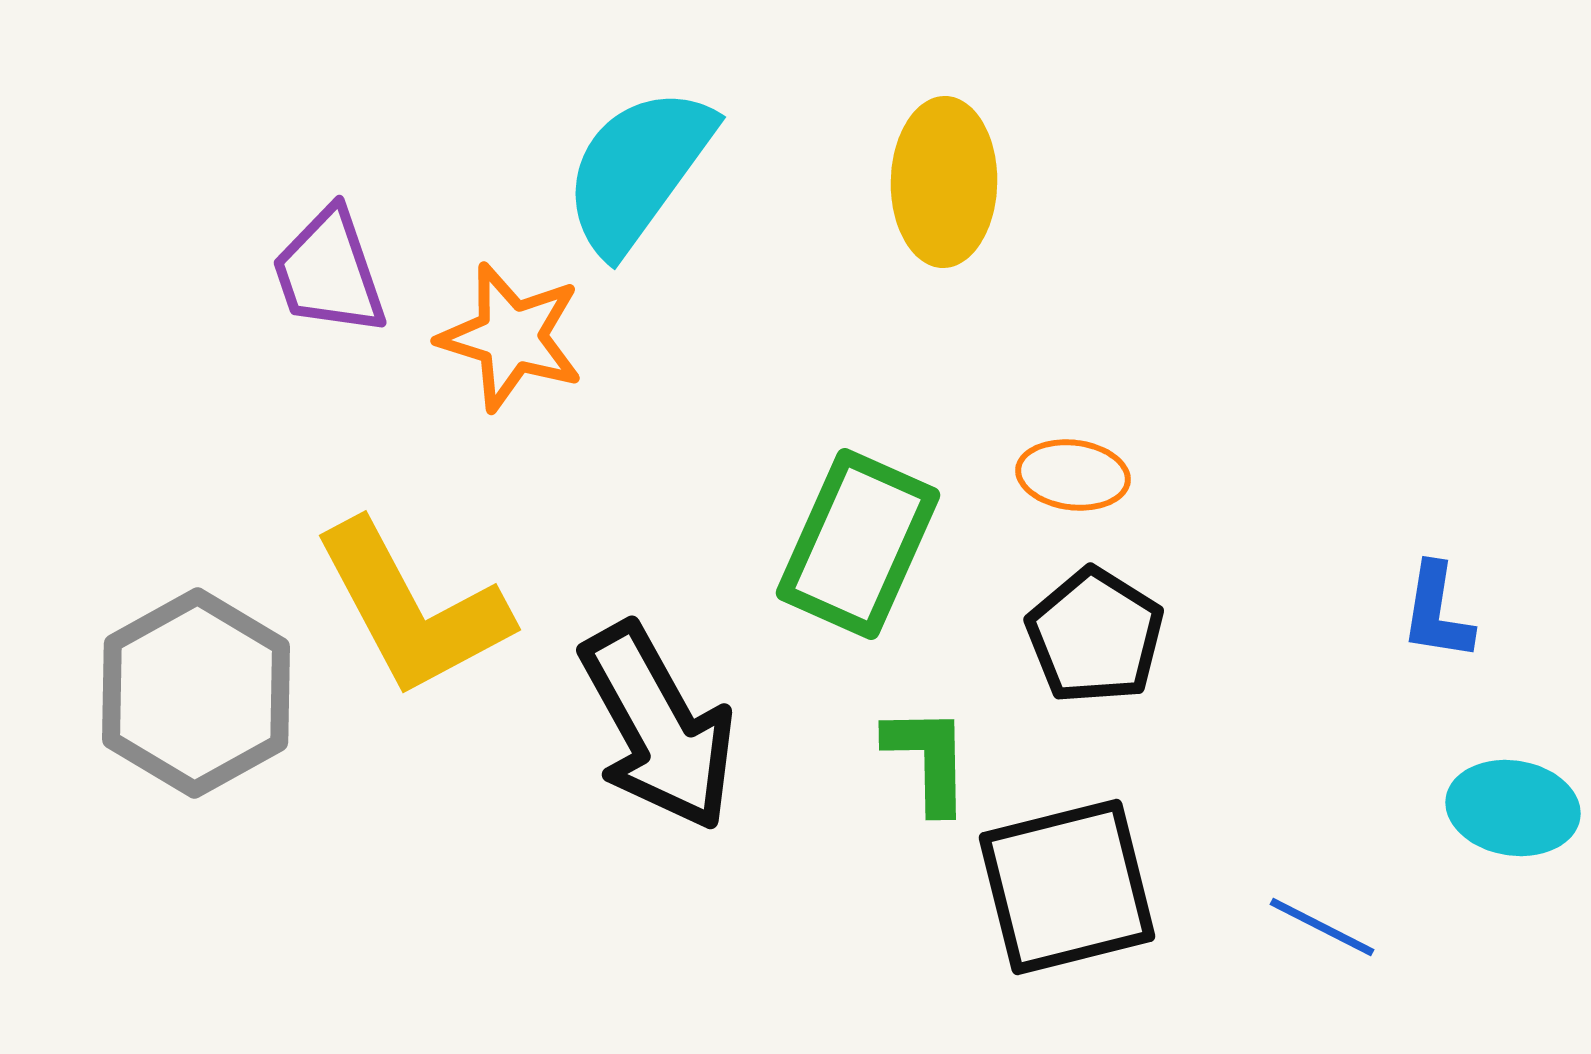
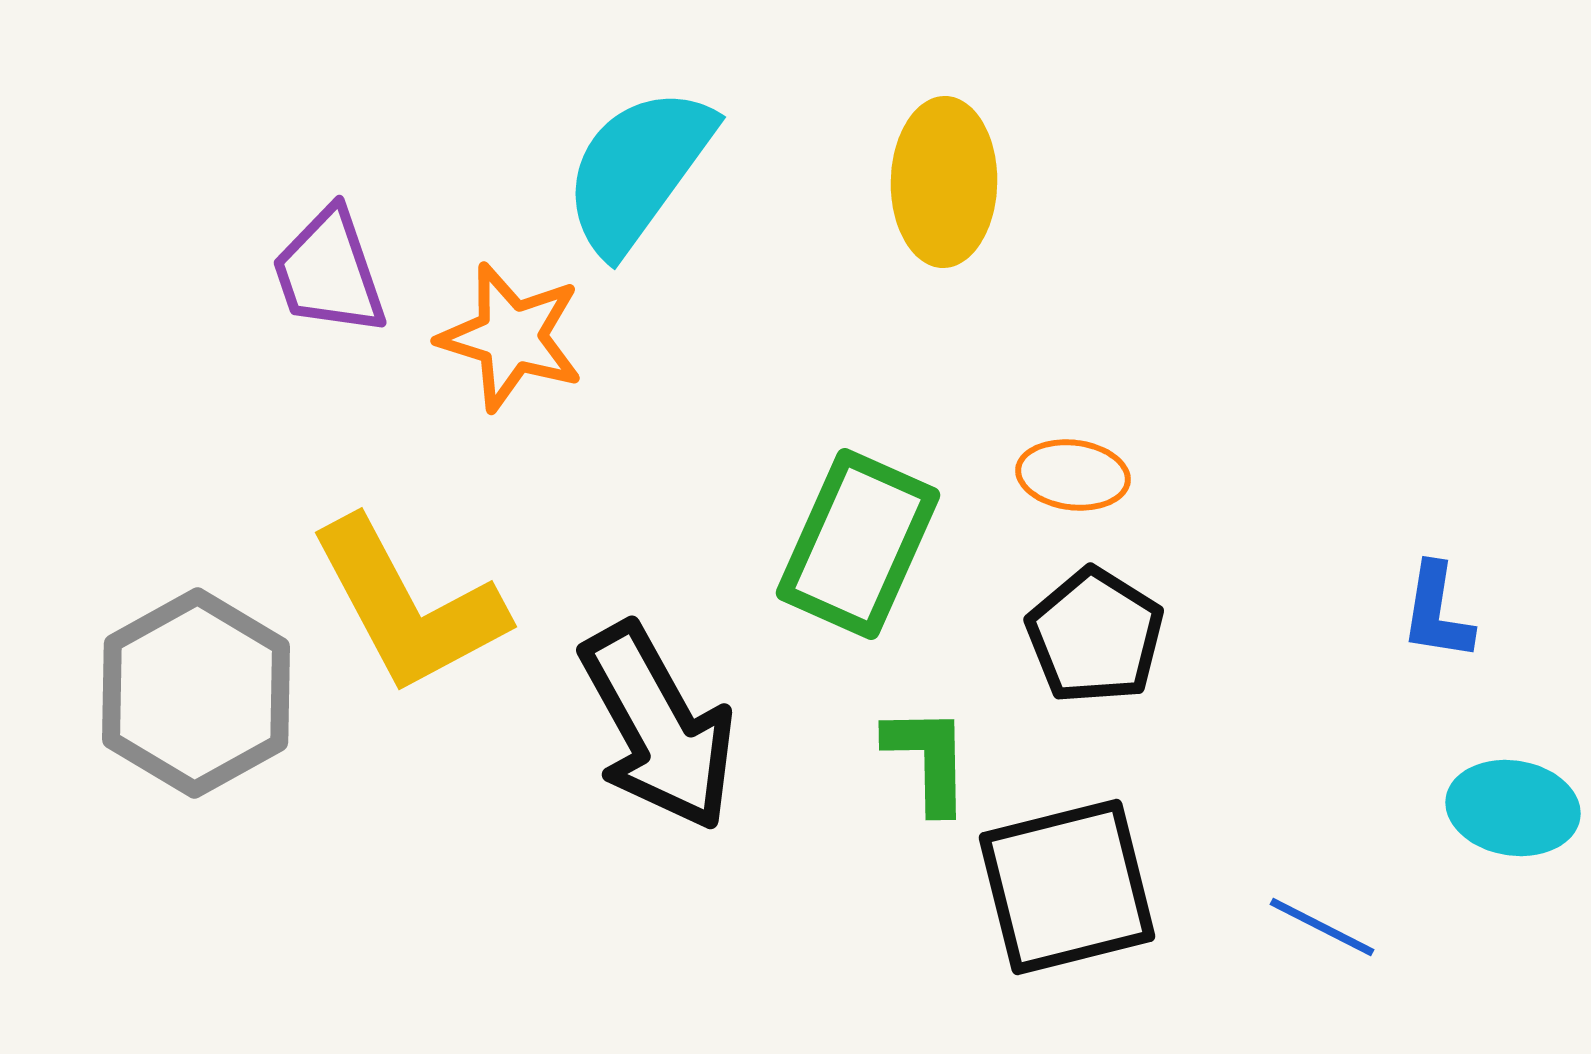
yellow L-shape: moved 4 px left, 3 px up
